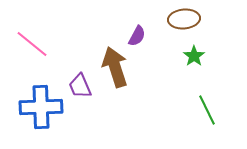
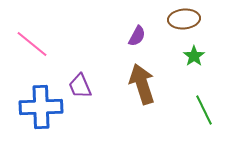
brown arrow: moved 27 px right, 17 px down
green line: moved 3 px left
